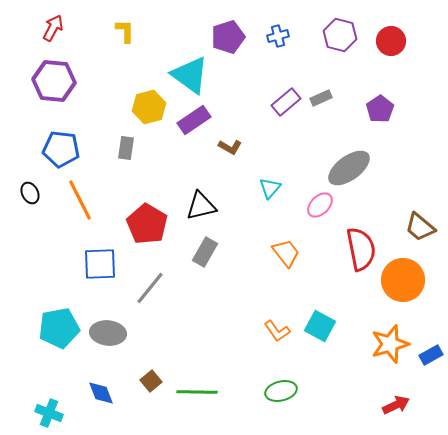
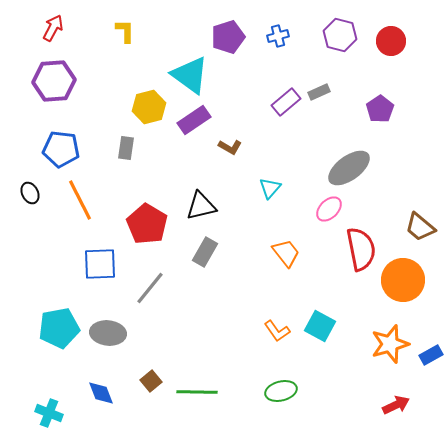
purple hexagon at (54, 81): rotated 9 degrees counterclockwise
gray rectangle at (321, 98): moved 2 px left, 6 px up
pink ellipse at (320, 205): moved 9 px right, 4 px down
